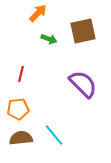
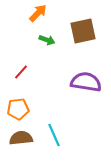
green arrow: moved 2 px left, 1 px down
red line: moved 2 px up; rotated 28 degrees clockwise
purple semicircle: moved 3 px right, 2 px up; rotated 36 degrees counterclockwise
cyan line: rotated 15 degrees clockwise
